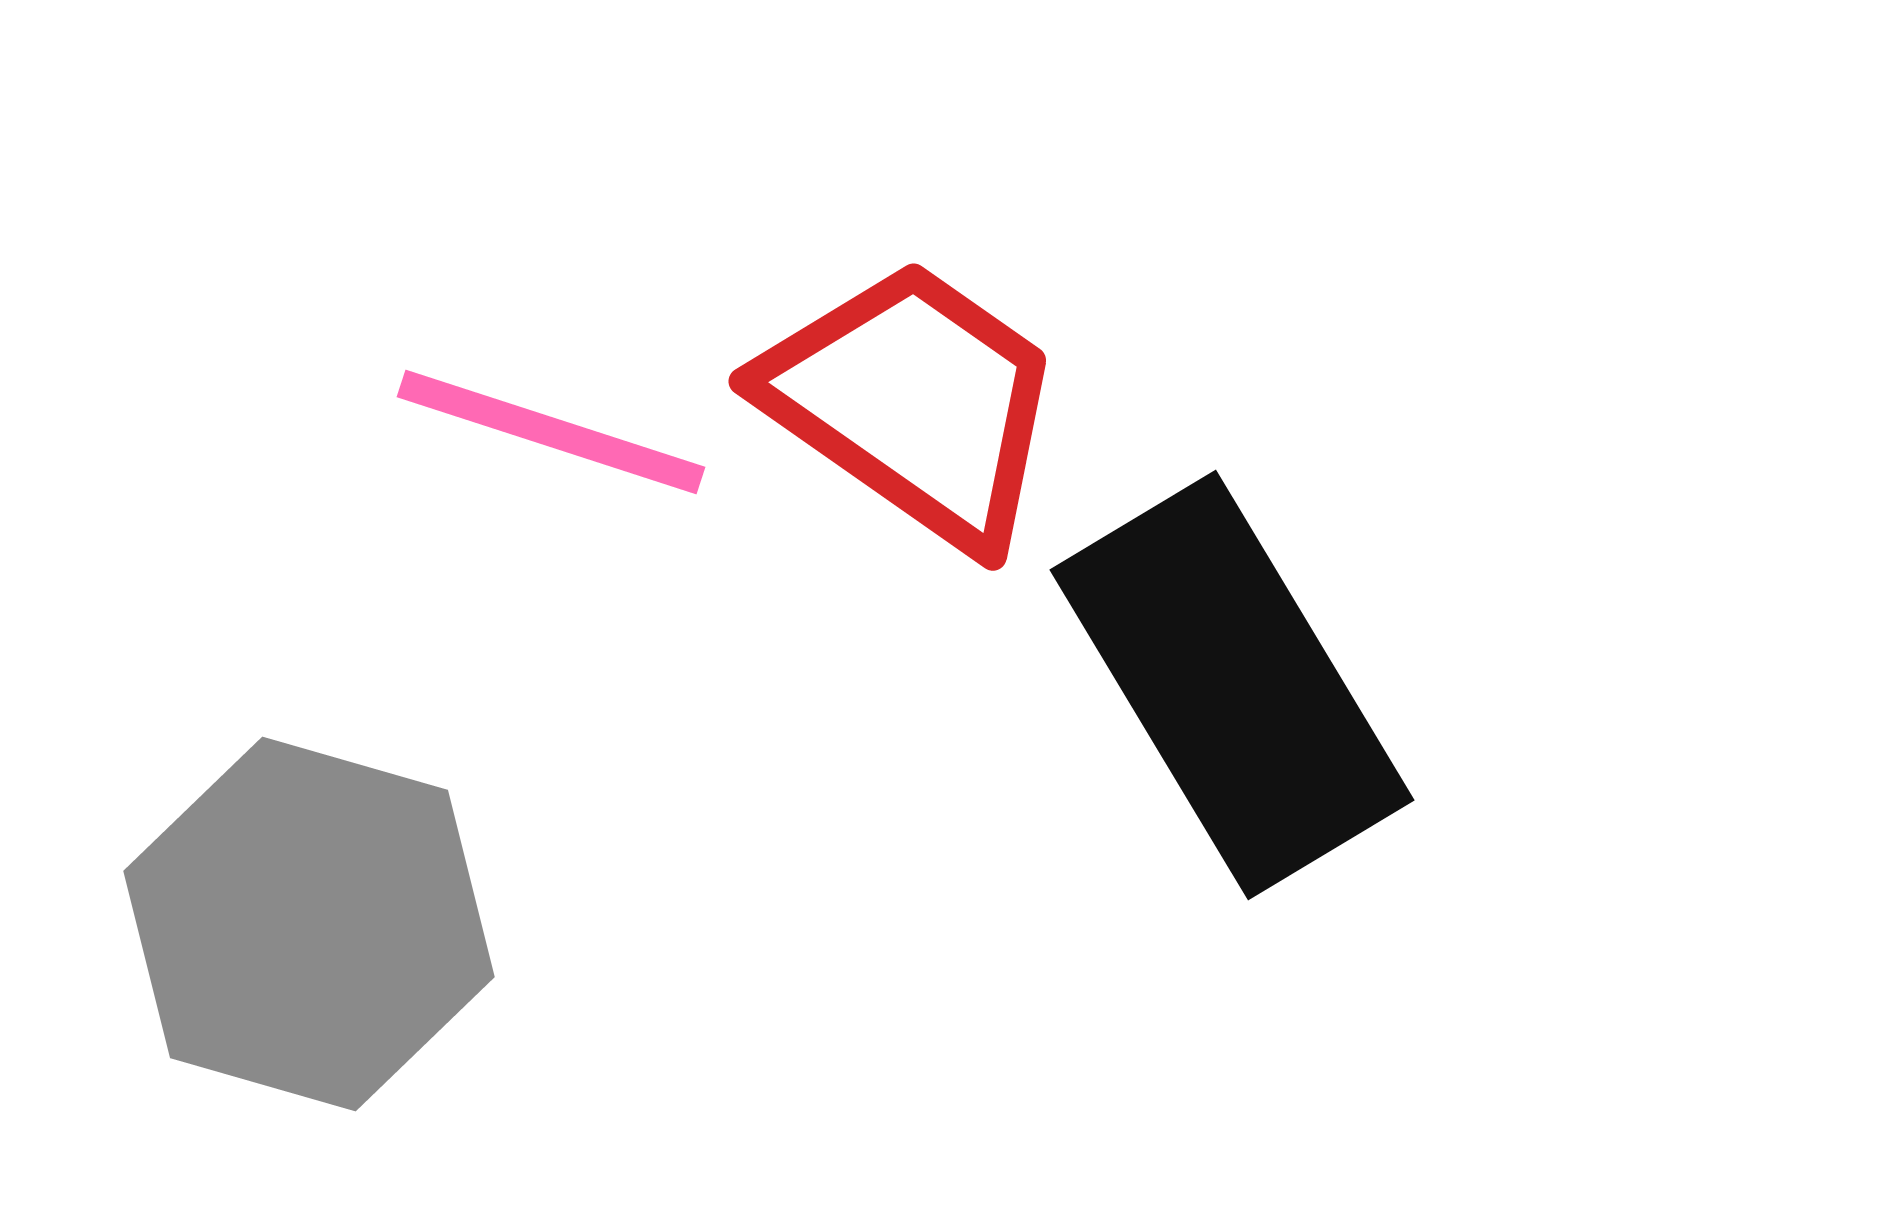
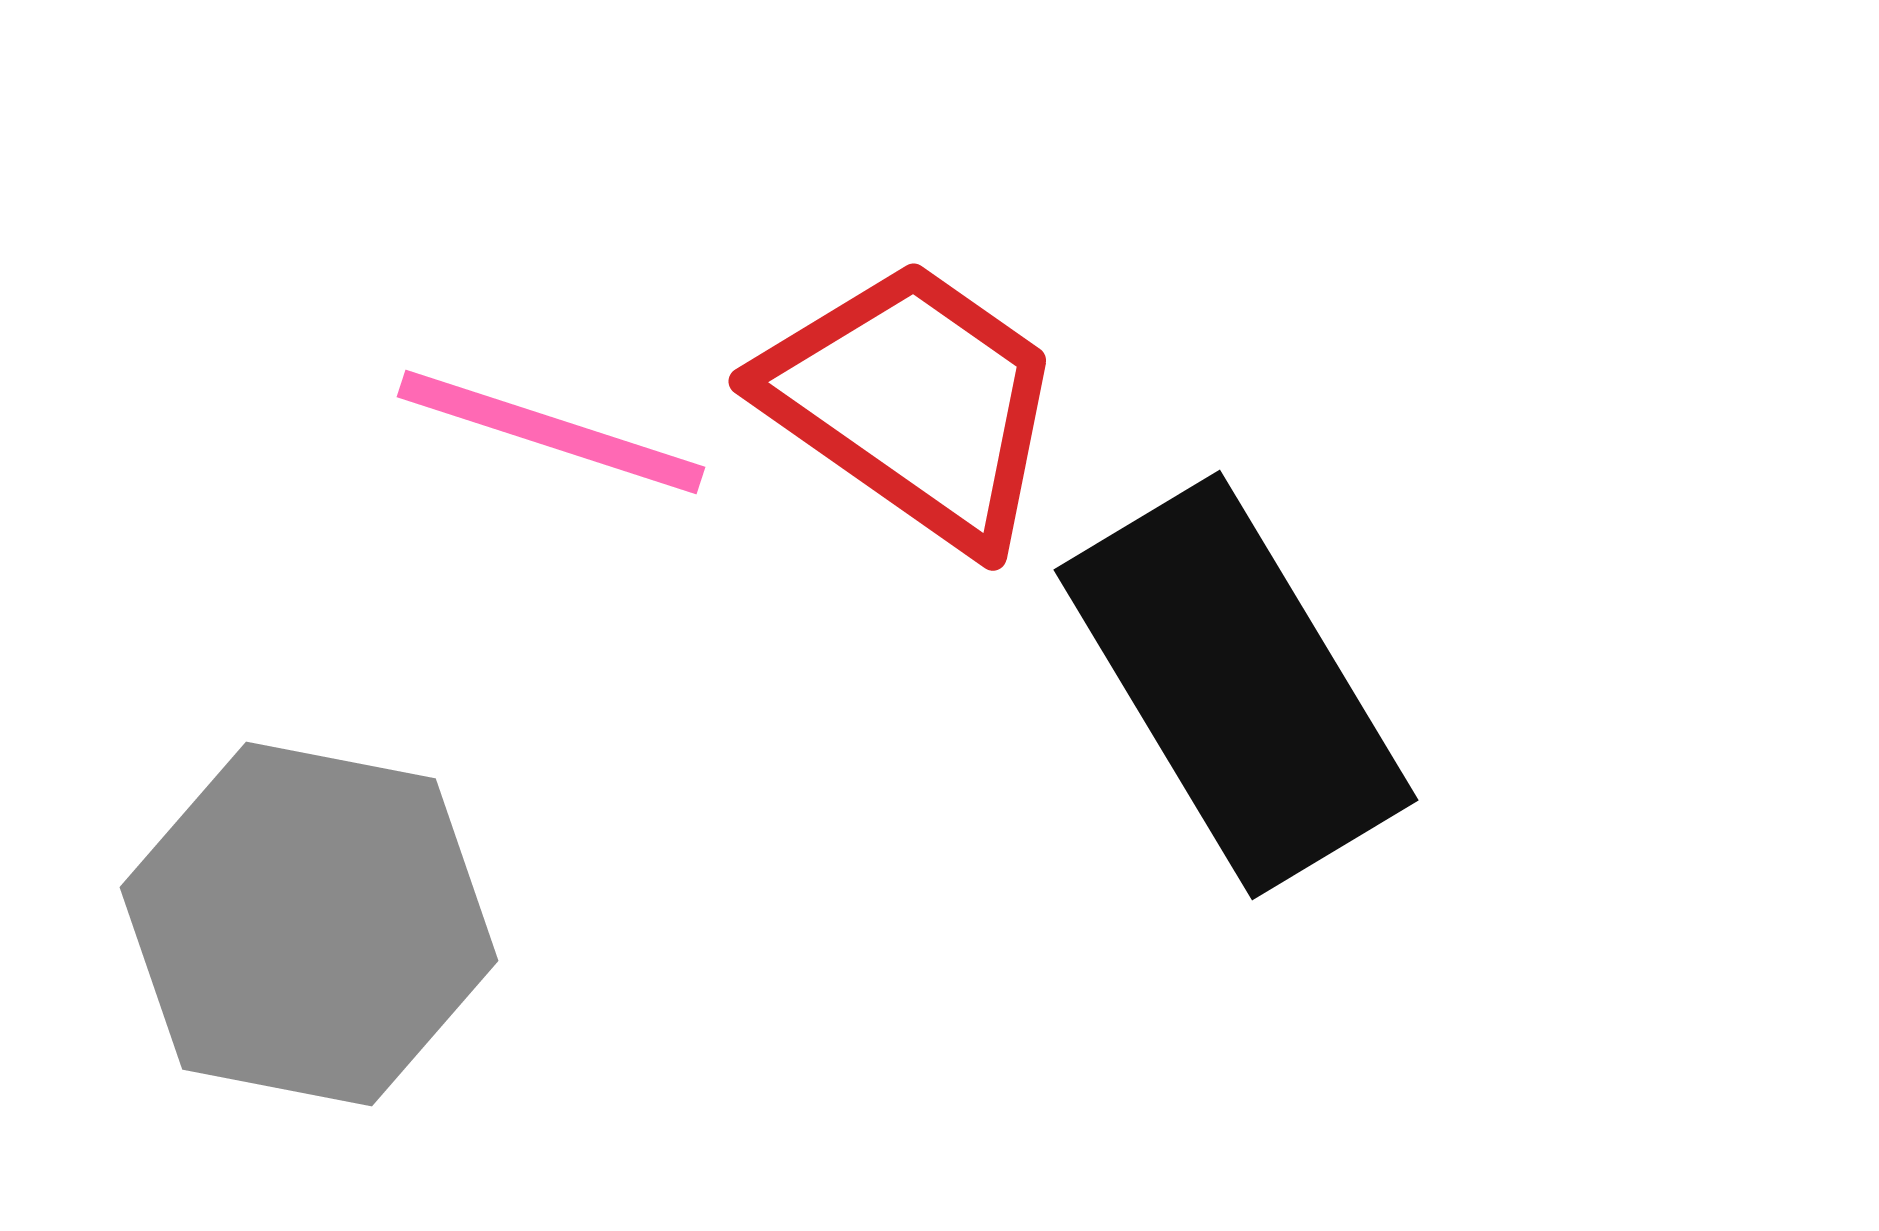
black rectangle: moved 4 px right
gray hexagon: rotated 5 degrees counterclockwise
